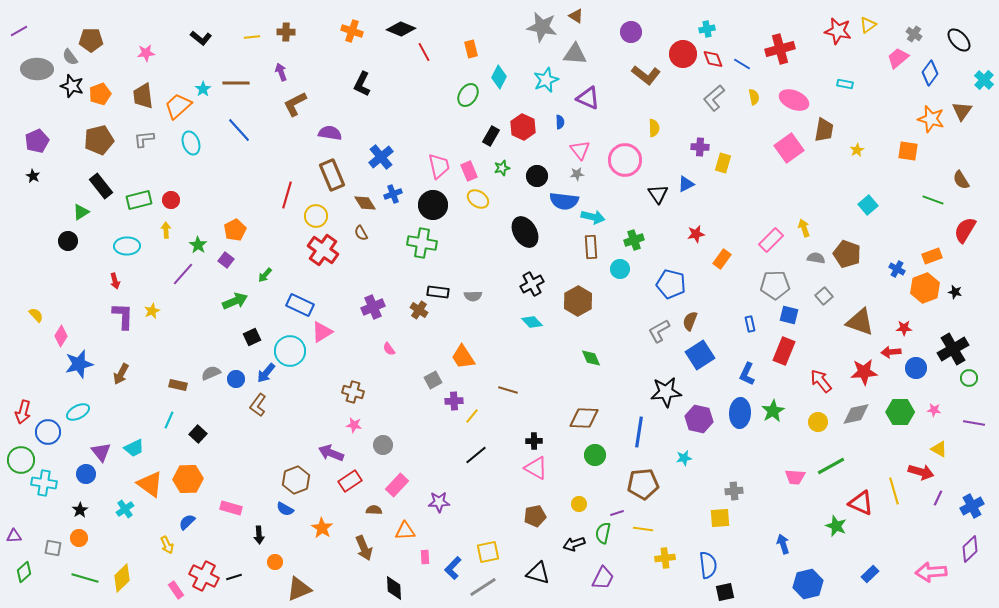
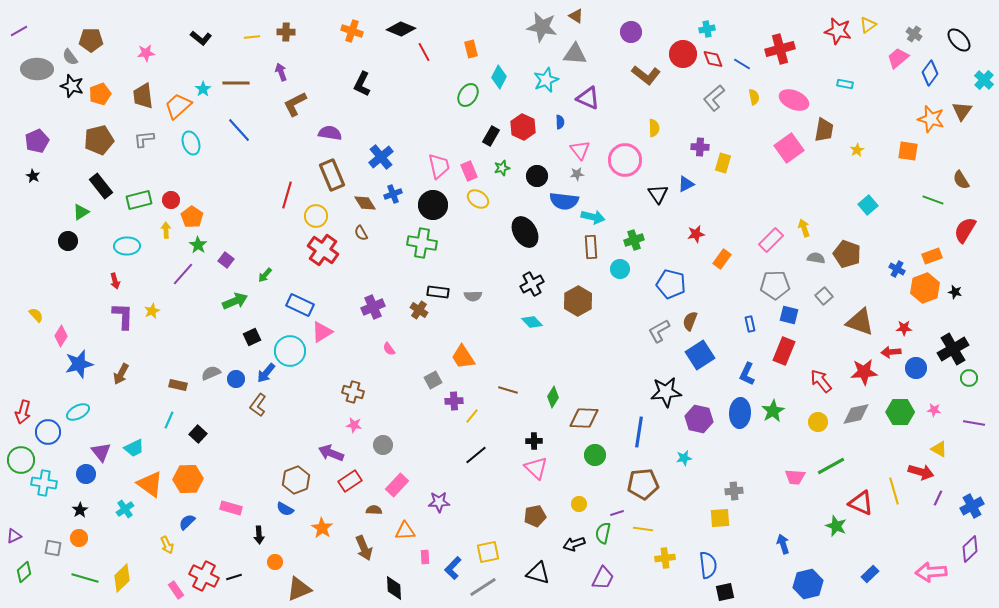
orange pentagon at (235, 230): moved 43 px left, 13 px up; rotated 10 degrees counterclockwise
green diamond at (591, 358): moved 38 px left, 39 px down; rotated 55 degrees clockwise
pink triangle at (536, 468): rotated 15 degrees clockwise
purple triangle at (14, 536): rotated 21 degrees counterclockwise
